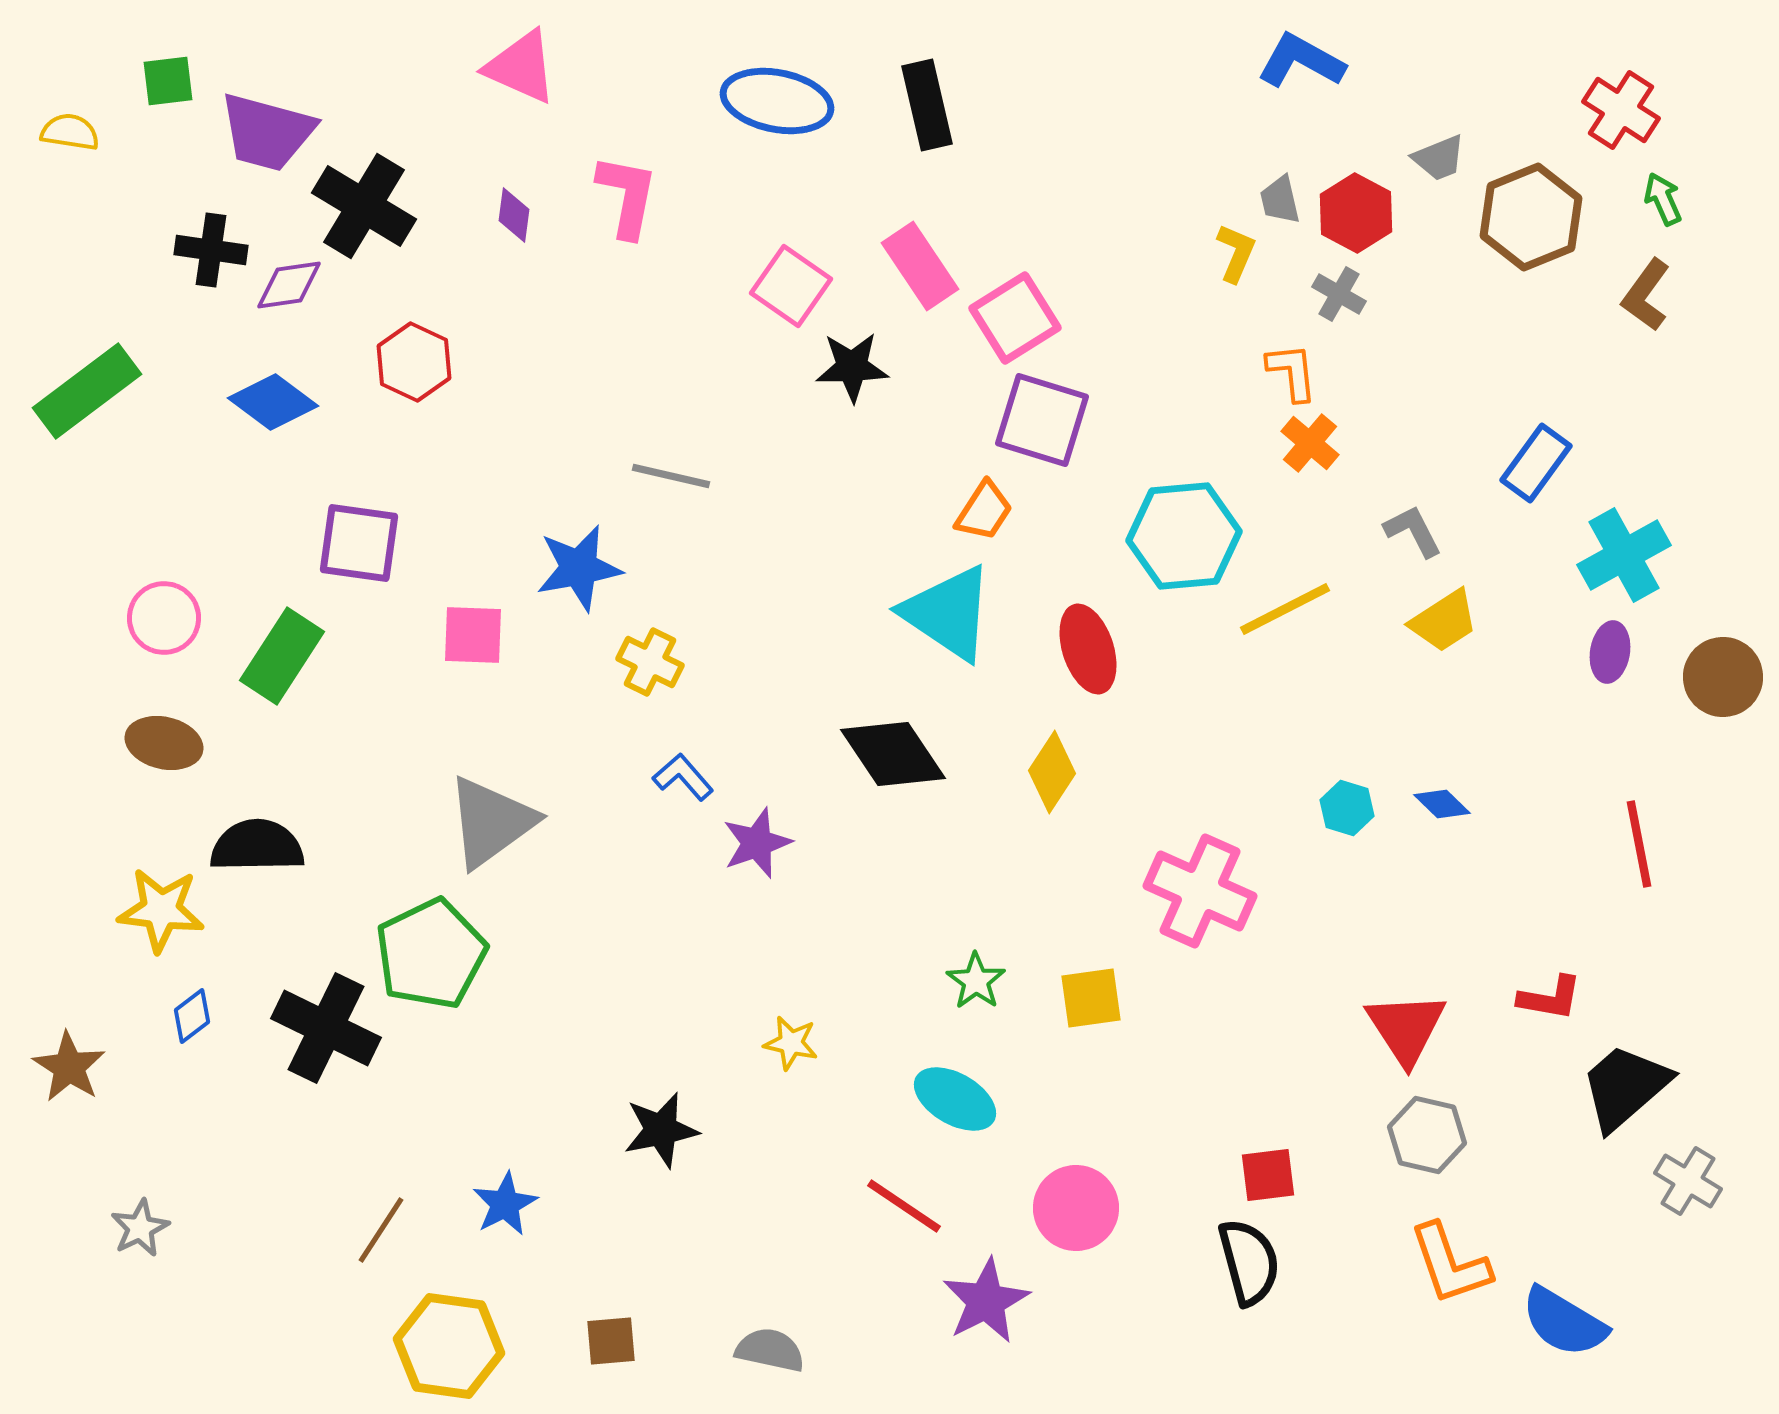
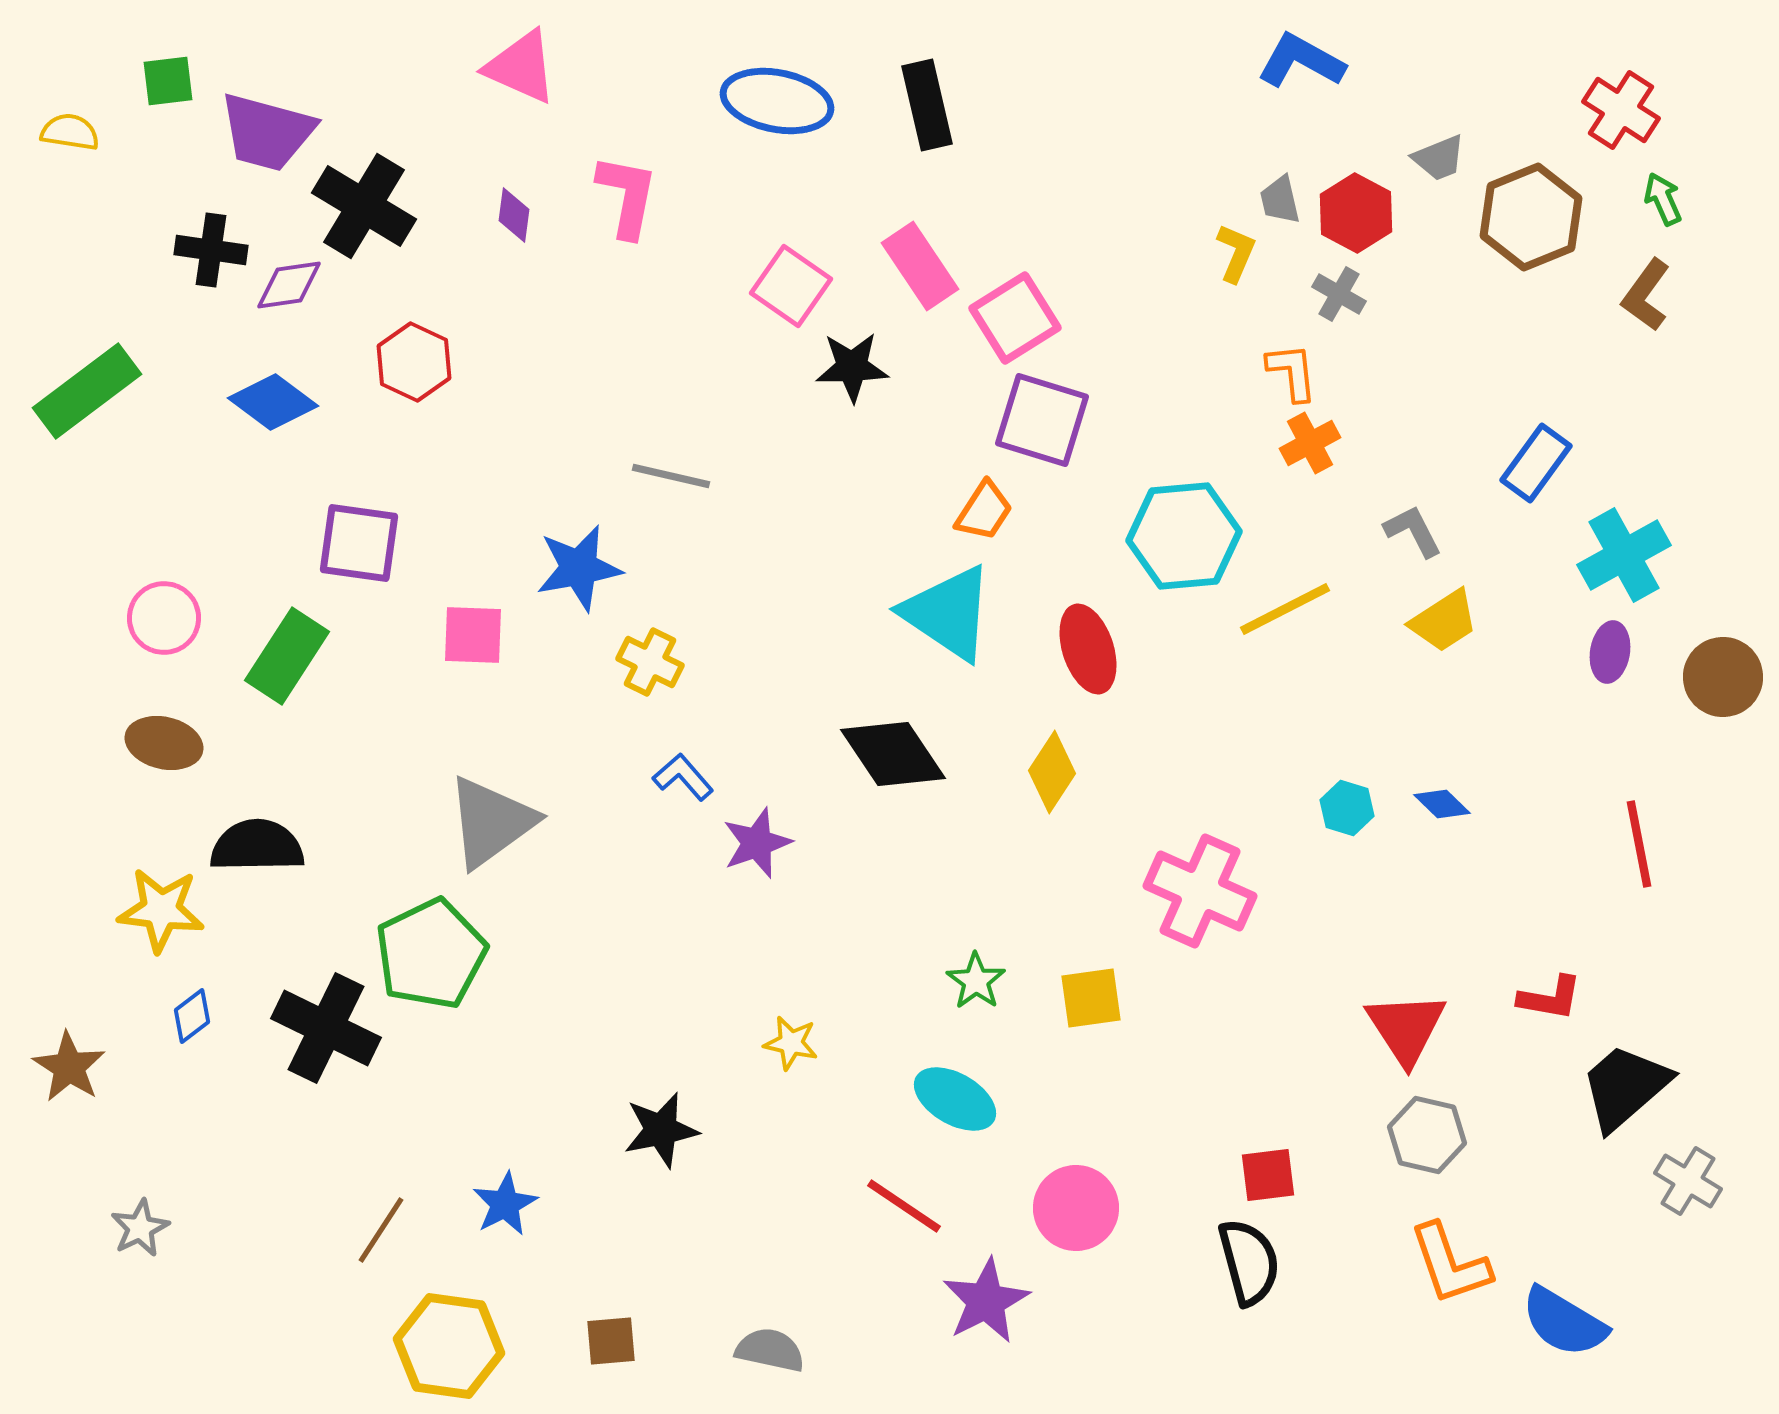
orange cross at (1310, 443): rotated 22 degrees clockwise
green rectangle at (282, 656): moved 5 px right
